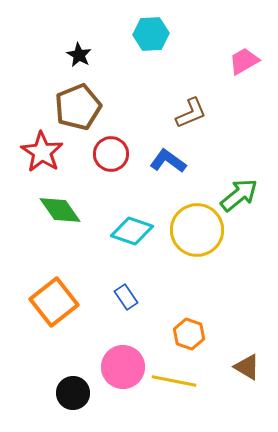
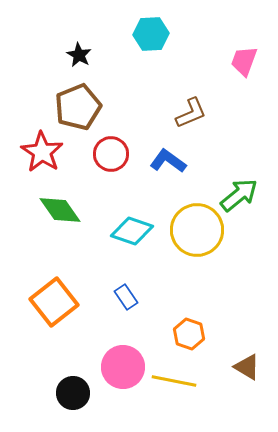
pink trapezoid: rotated 40 degrees counterclockwise
